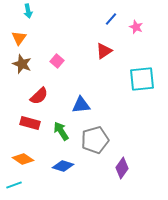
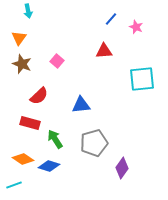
red triangle: rotated 30 degrees clockwise
green arrow: moved 6 px left, 8 px down
gray pentagon: moved 1 px left, 3 px down
blue diamond: moved 14 px left
